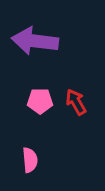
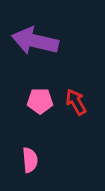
purple arrow: rotated 6 degrees clockwise
